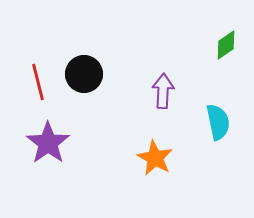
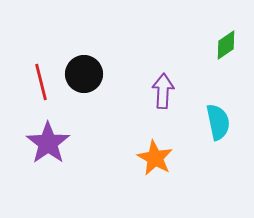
red line: moved 3 px right
